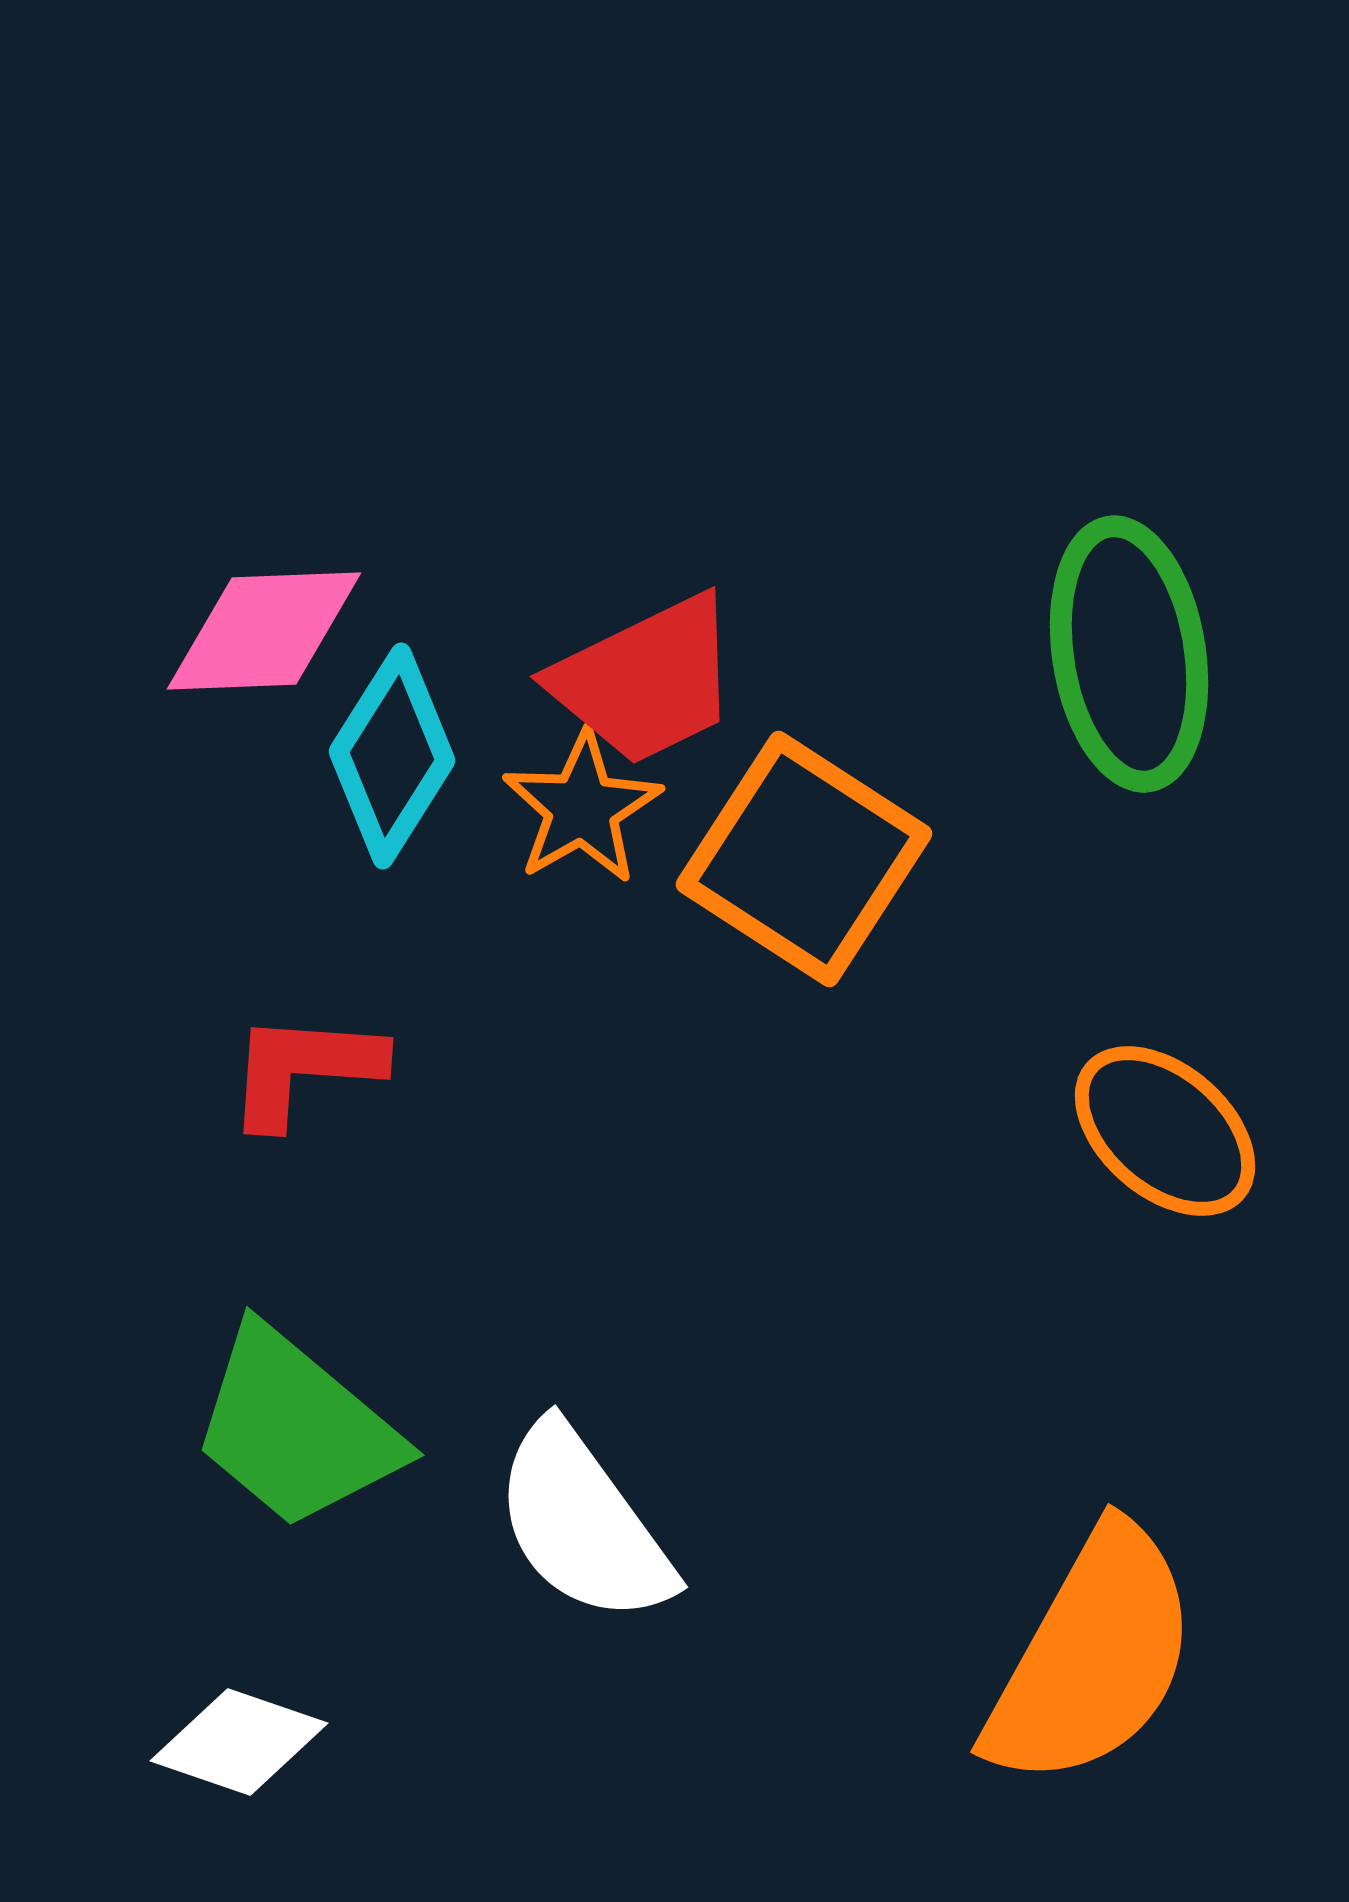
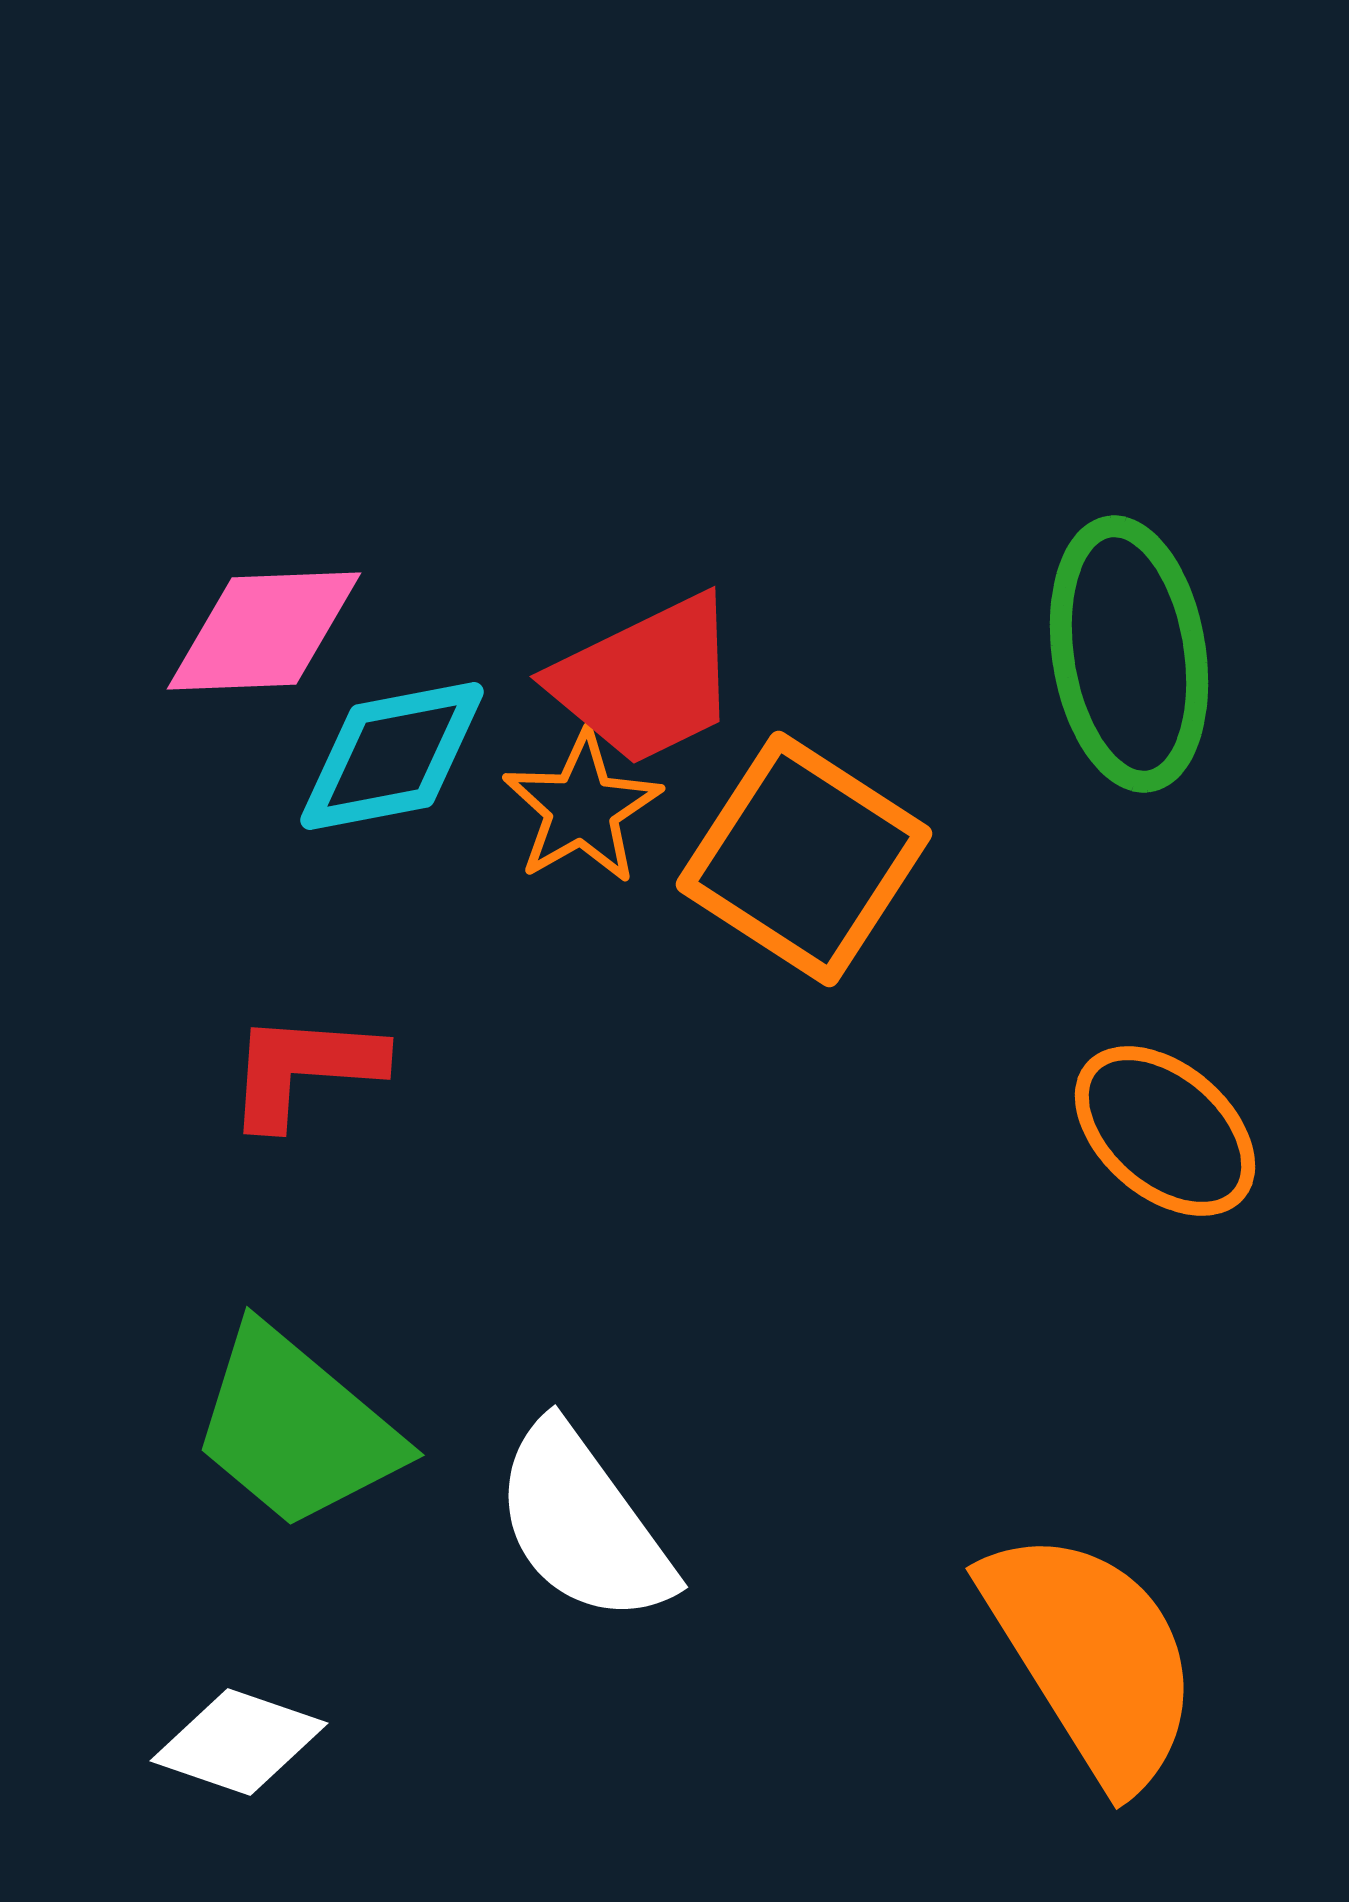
cyan diamond: rotated 47 degrees clockwise
orange semicircle: rotated 61 degrees counterclockwise
